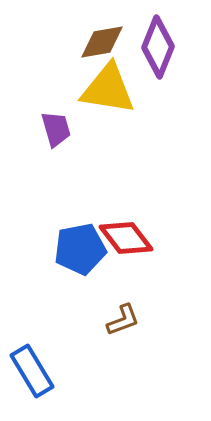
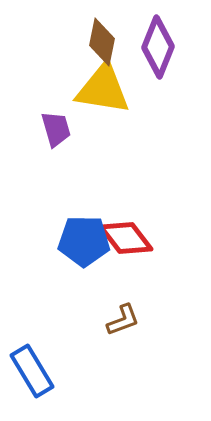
brown diamond: rotated 69 degrees counterclockwise
yellow triangle: moved 5 px left
blue pentagon: moved 4 px right, 8 px up; rotated 12 degrees clockwise
